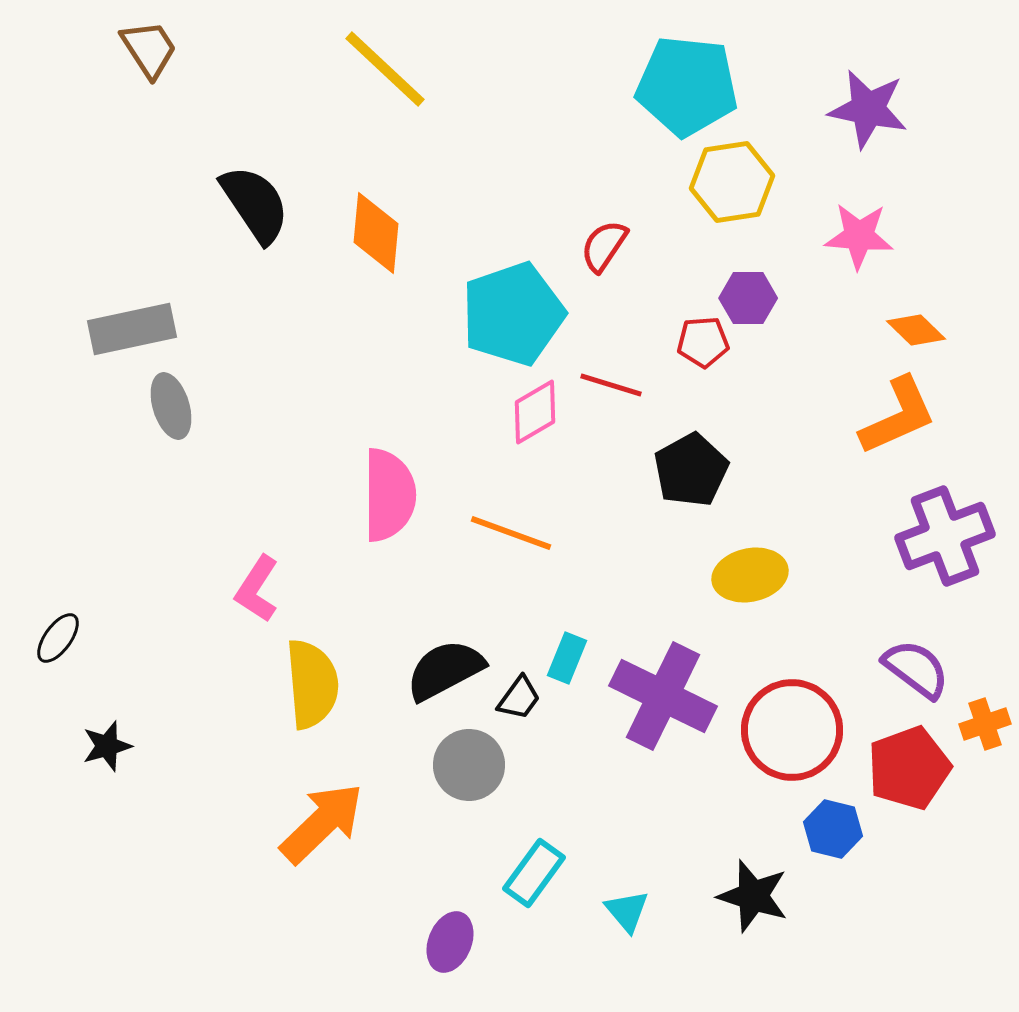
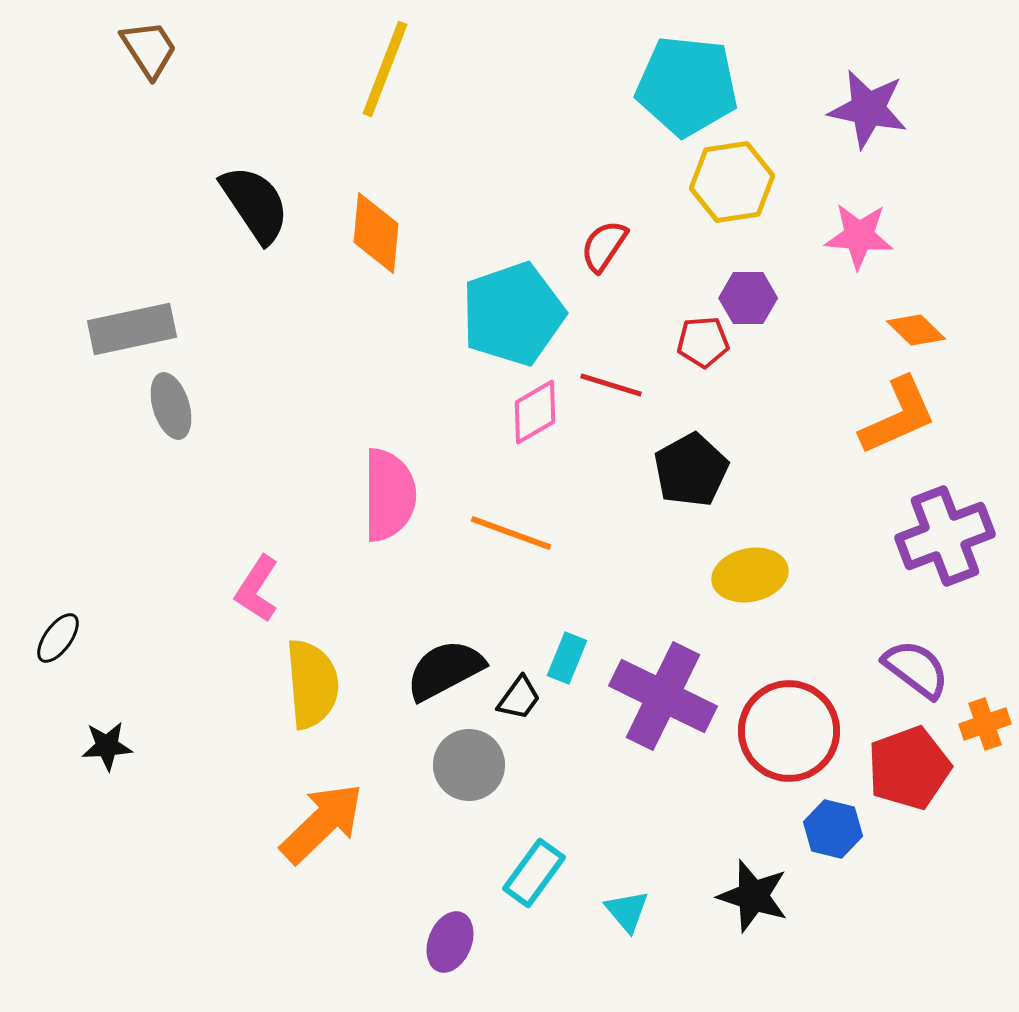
yellow line at (385, 69): rotated 68 degrees clockwise
red circle at (792, 730): moved 3 px left, 1 px down
black star at (107, 746): rotated 12 degrees clockwise
